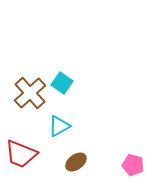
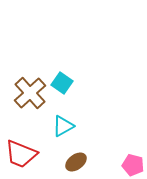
cyan triangle: moved 4 px right
